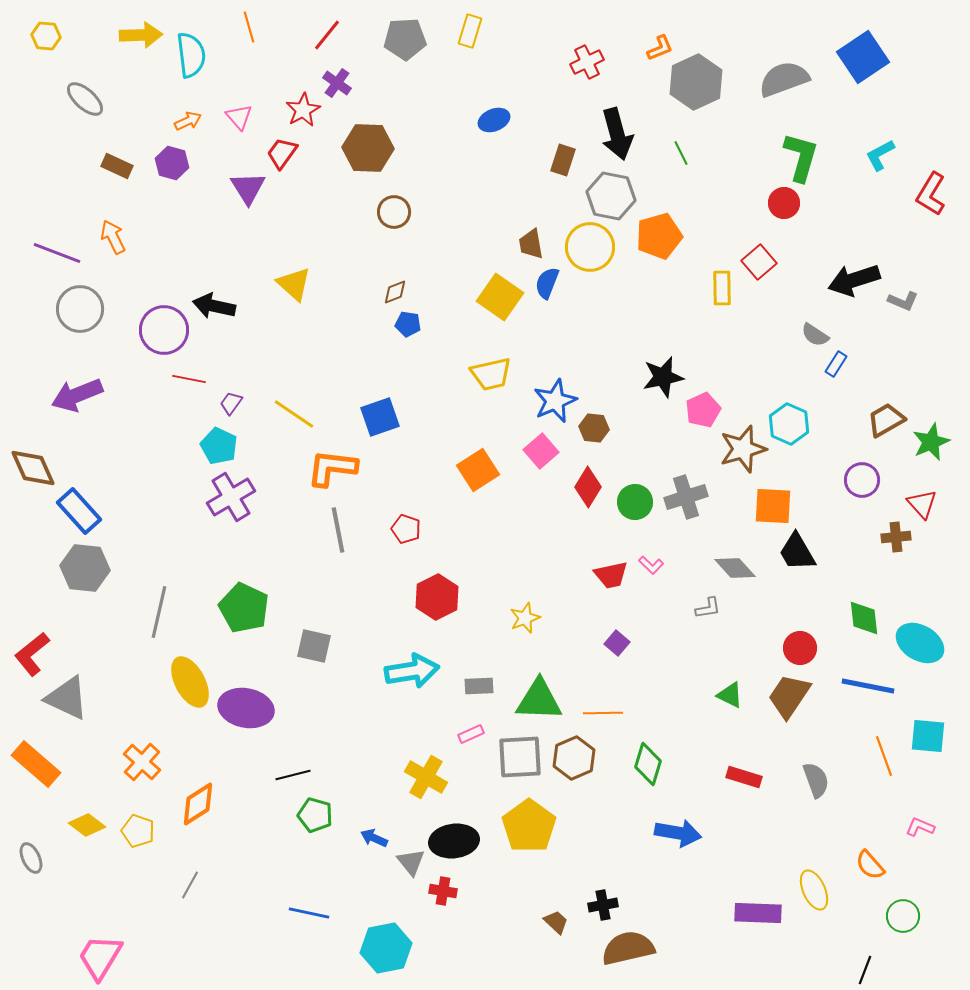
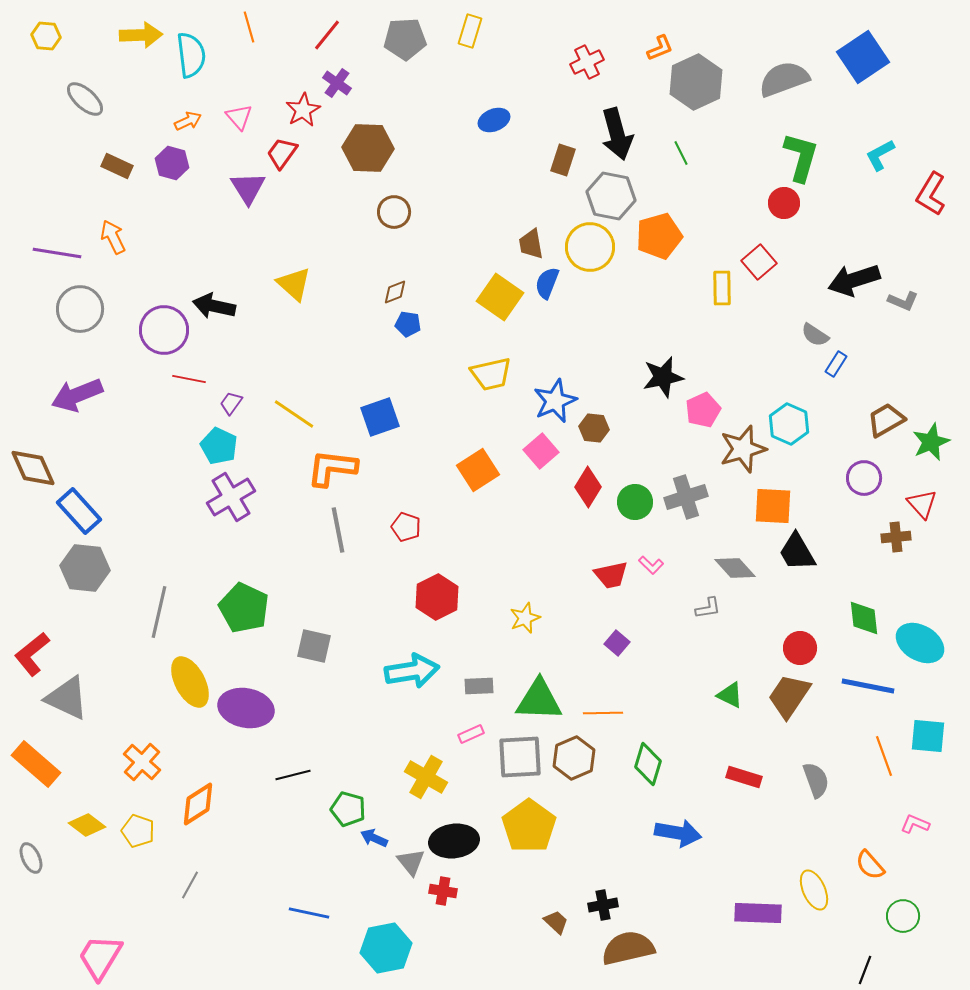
purple line at (57, 253): rotated 12 degrees counterclockwise
purple circle at (862, 480): moved 2 px right, 2 px up
red pentagon at (406, 529): moved 2 px up
green pentagon at (315, 815): moved 33 px right, 6 px up
pink L-shape at (920, 827): moved 5 px left, 3 px up
